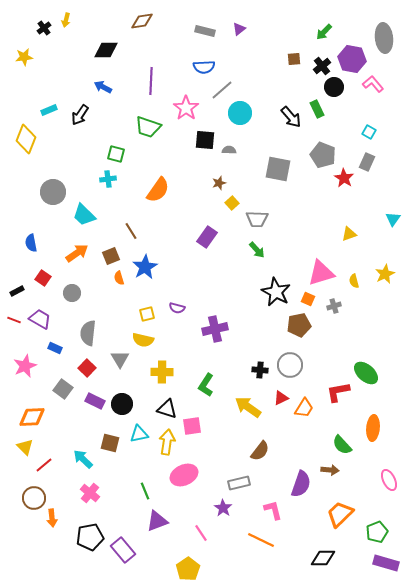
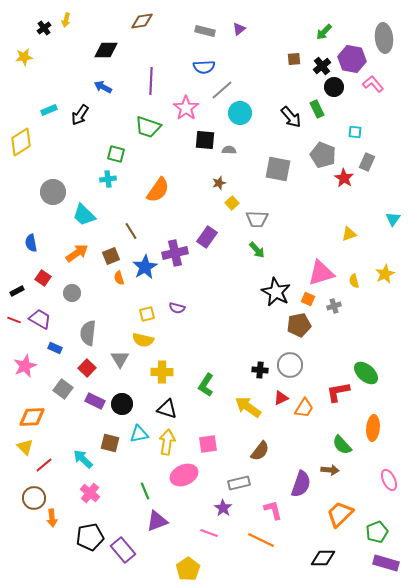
cyan square at (369, 132): moved 14 px left; rotated 24 degrees counterclockwise
yellow diamond at (26, 139): moved 5 px left, 3 px down; rotated 36 degrees clockwise
purple cross at (215, 329): moved 40 px left, 76 px up
pink square at (192, 426): moved 16 px right, 18 px down
pink line at (201, 533): moved 8 px right; rotated 36 degrees counterclockwise
